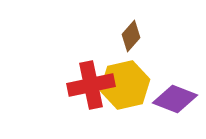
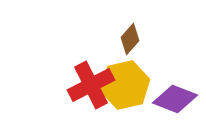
brown diamond: moved 1 px left, 3 px down
red cross: rotated 15 degrees counterclockwise
